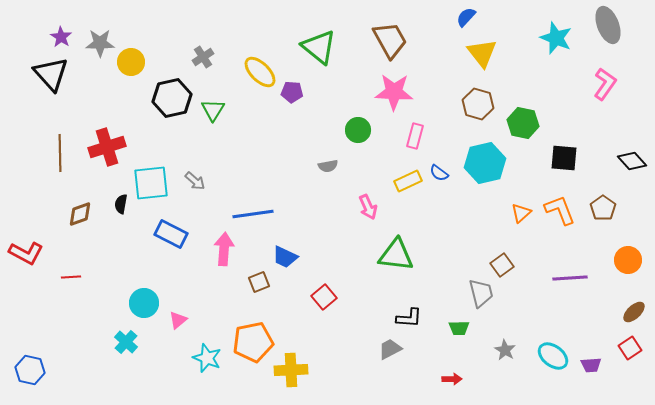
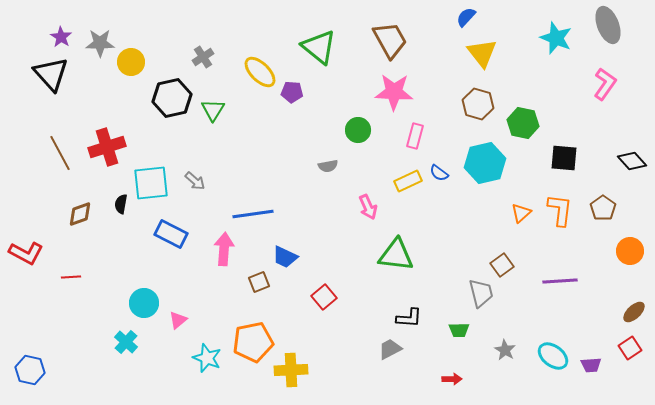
brown line at (60, 153): rotated 27 degrees counterclockwise
orange L-shape at (560, 210): rotated 28 degrees clockwise
orange circle at (628, 260): moved 2 px right, 9 px up
purple line at (570, 278): moved 10 px left, 3 px down
green trapezoid at (459, 328): moved 2 px down
